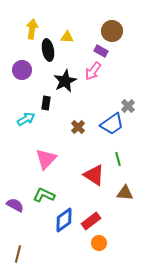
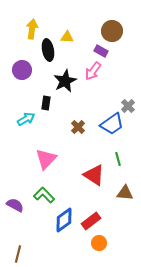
green L-shape: rotated 20 degrees clockwise
